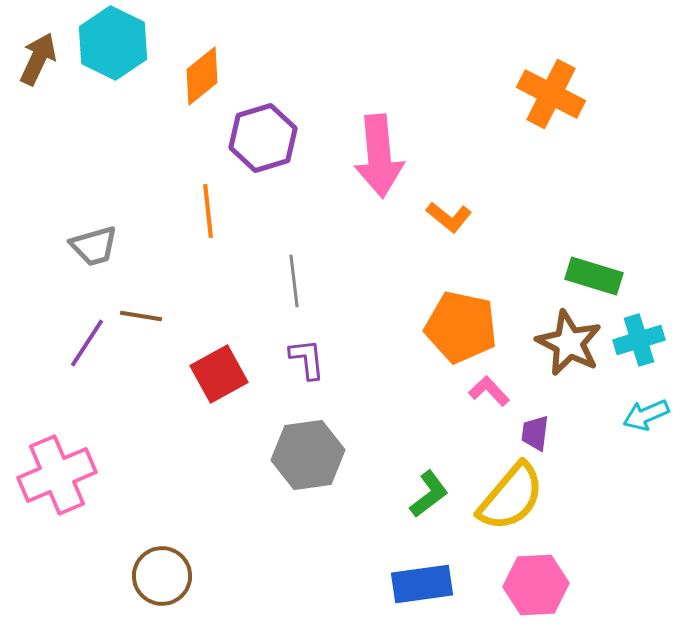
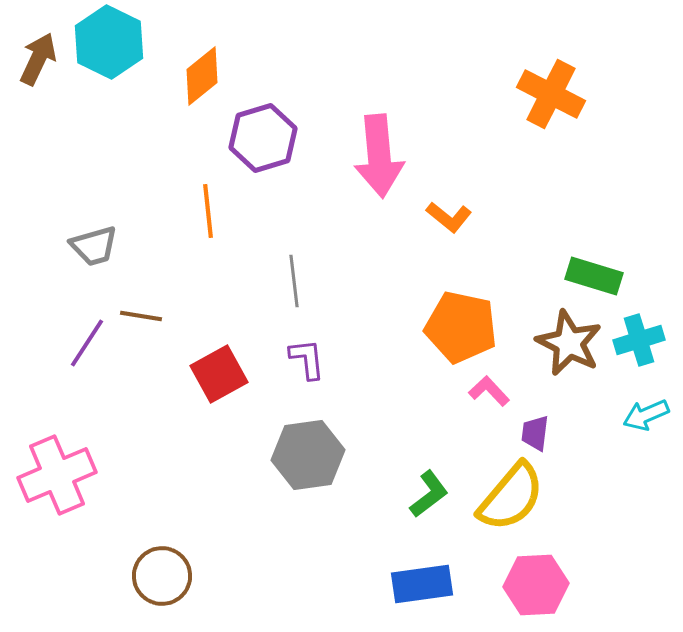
cyan hexagon: moved 4 px left, 1 px up
